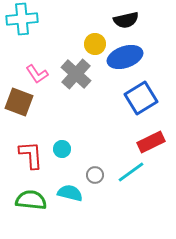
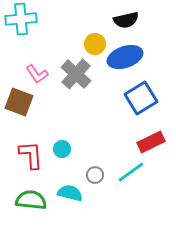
cyan cross: moved 1 px left
